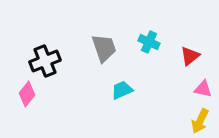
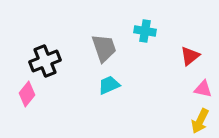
cyan cross: moved 4 px left, 11 px up; rotated 15 degrees counterclockwise
cyan trapezoid: moved 13 px left, 5 px up
